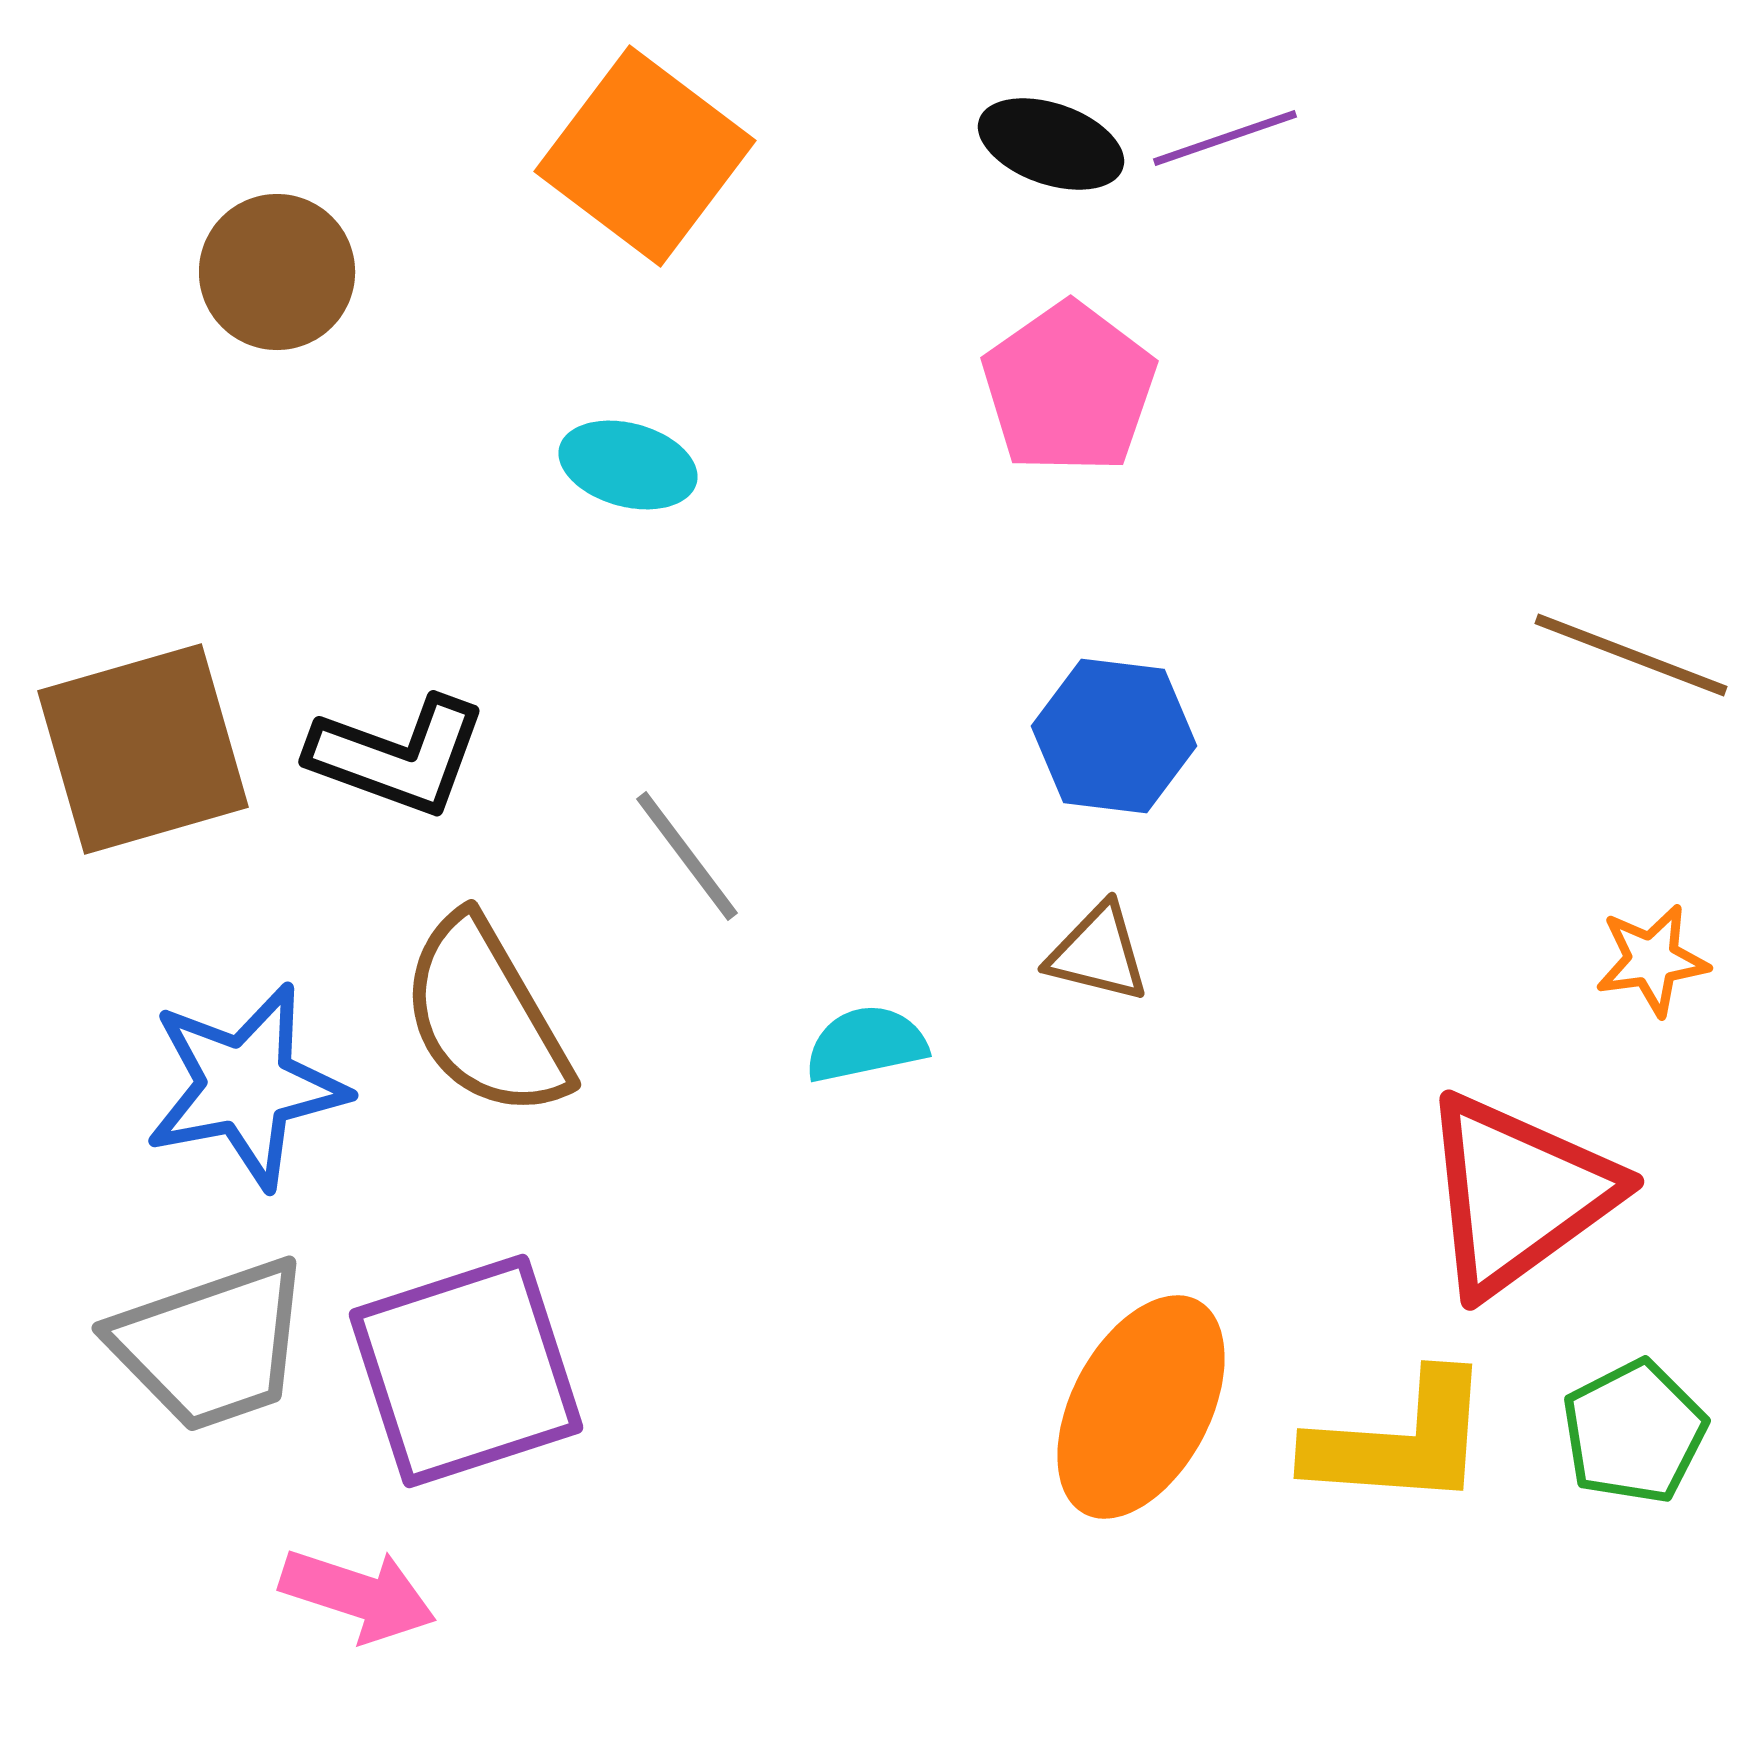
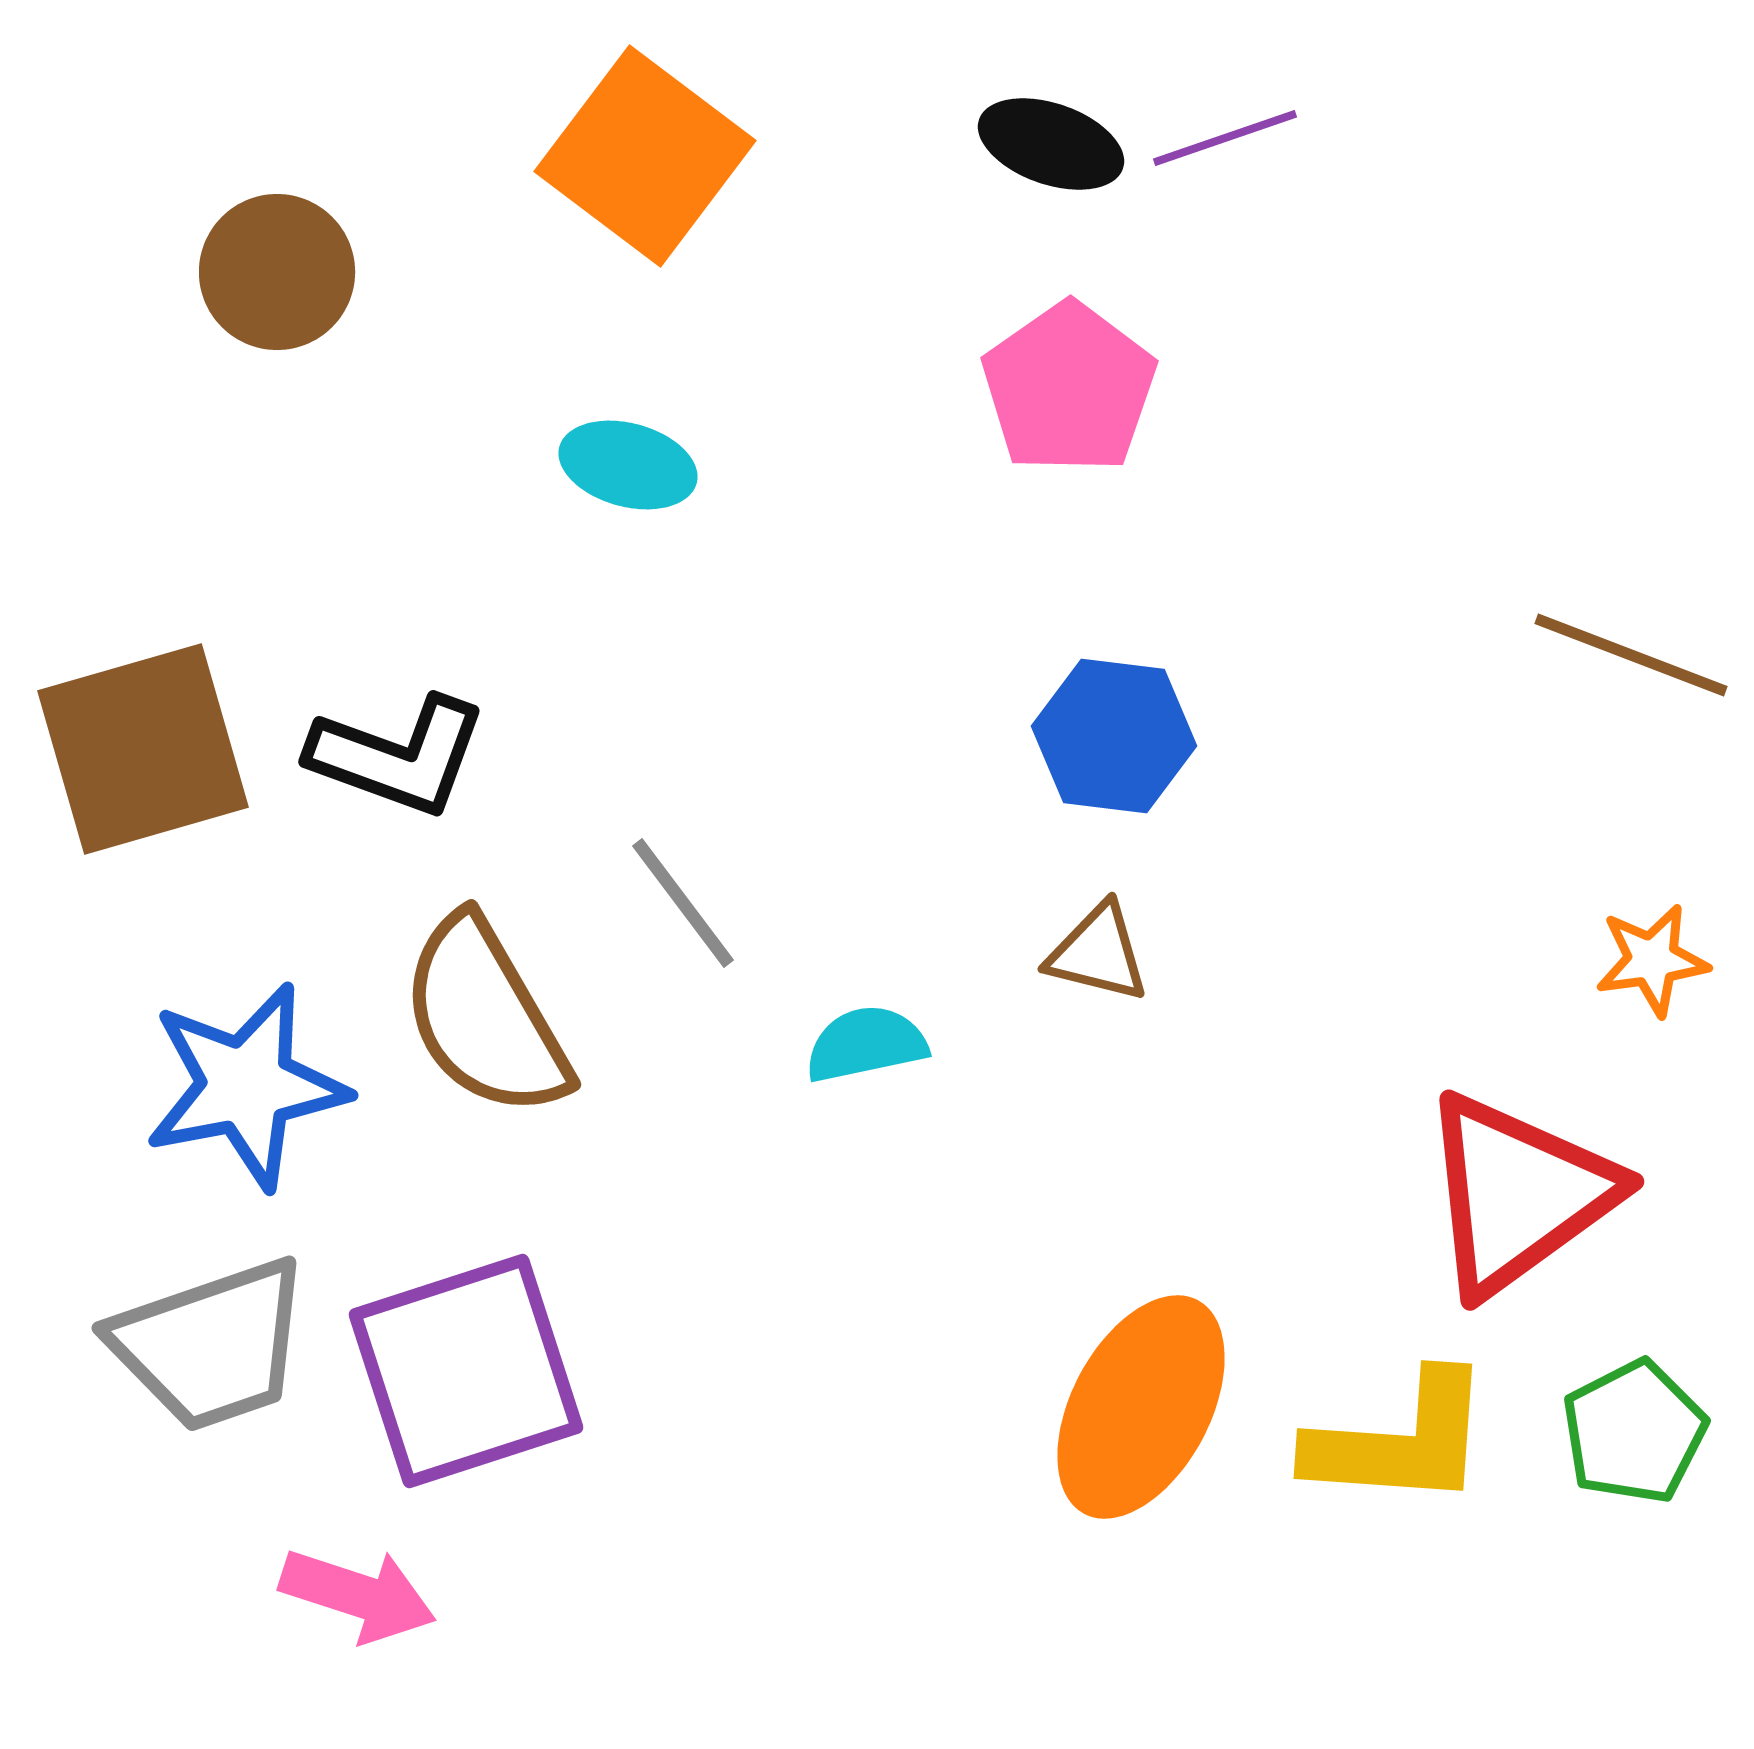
gray line: moved 4 px left, 47 px down
